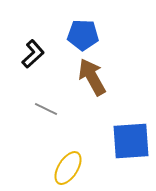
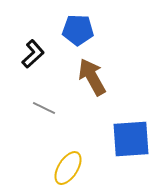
blue pentagon: moved 5 px left, 5 px up
gray line: moved 2 px left, 1 px up
blue square: moved 2 px up
